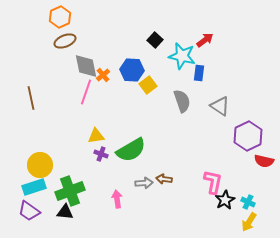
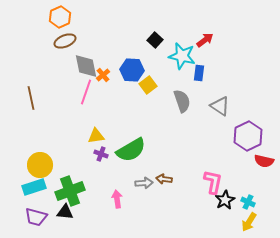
purple trapezoid: moved 7 px right, 6 px down; rotated 20 degrees counterclockwise
